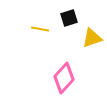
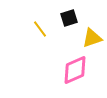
yellow line: rotated 42 degrees clockwise
pink diamond: moved 11 px right, 8 px up; rotated 24 degrees clockwise
